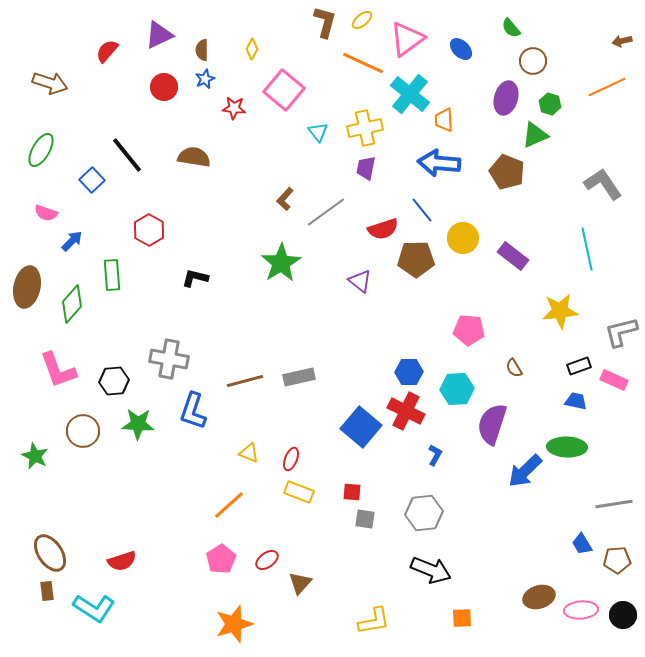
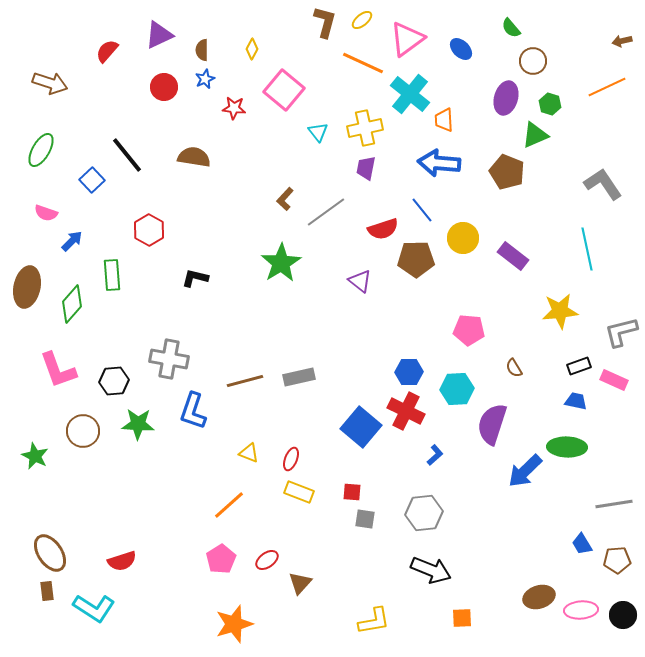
blue L-shape at (435, 455): rotated 20 degrees clockwise
